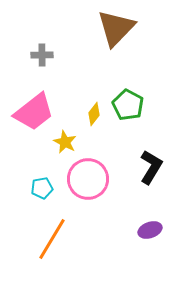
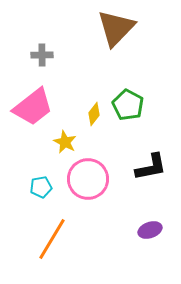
pink trapezoid: moved 1 px left, 5 px up
black L-shape: rotated 48 degrees clockwise
cyan pentagon: moved 1 px left, 1 px up
